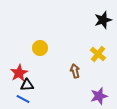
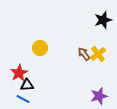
yellow cross: rotated 14 degrees clockwise
brown arrow: moved 9 px right, 17 px up; rotated 24 degrees counterclockwise
